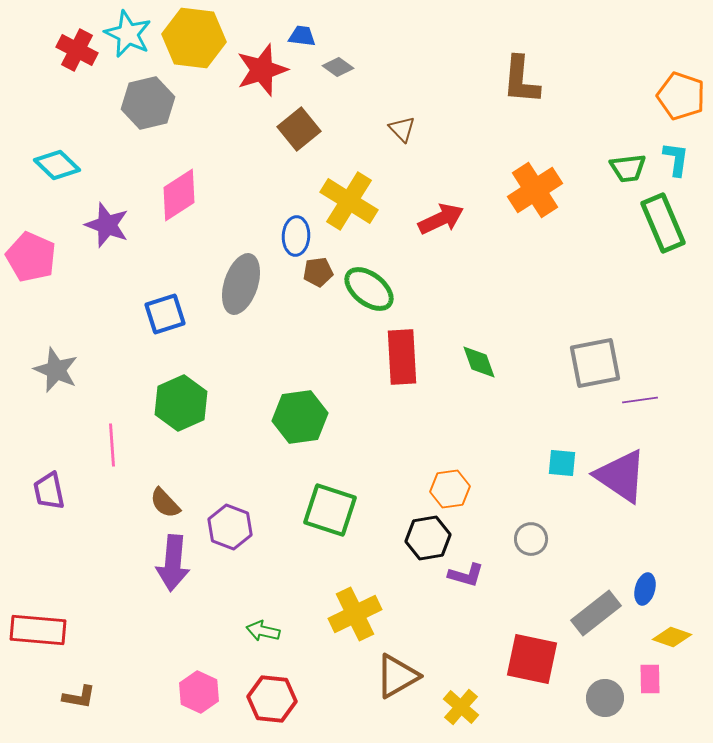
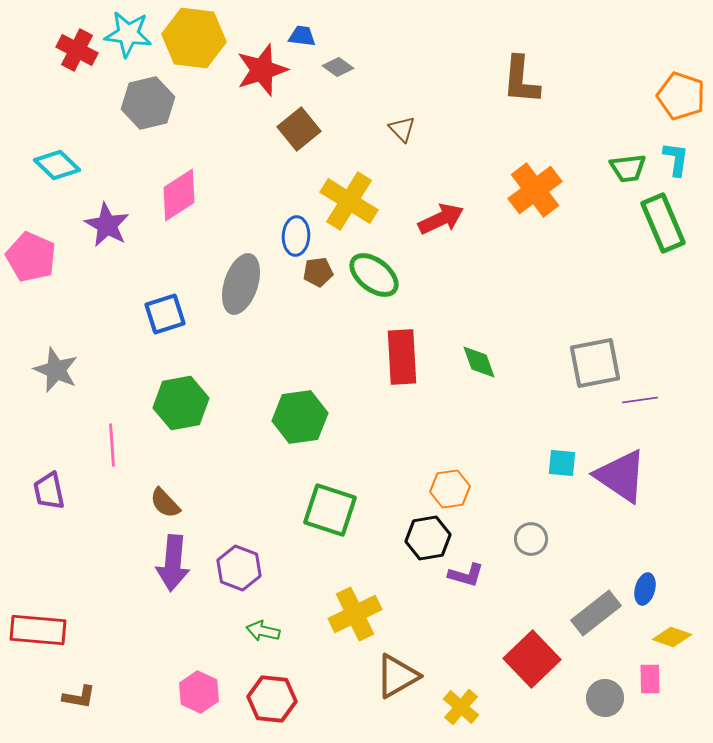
cyan star at (128, 34): rotated 18 degrees counterclockwise
orange cross at (535, 190): rotated 4 degrees counterclockwise
purple star at (107, 225): rotated 9 degrees clockwise
green ellipse at (369, 289): moved 5 px right, 14 px up
green hexagon at (181, 403): rotated 14 degrees clockwise
purple hexagon at (230, 527): moved 9 px right, 41 px down
red square at (532, 659): rotated 34 degrees clockwise
